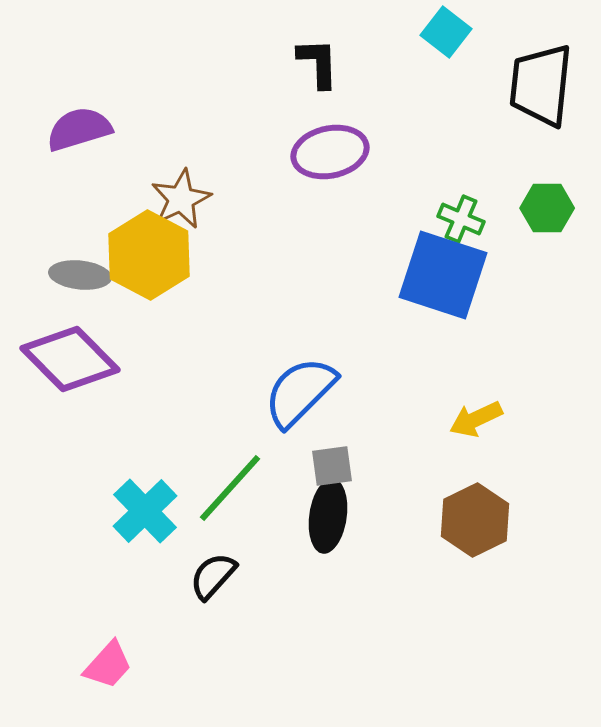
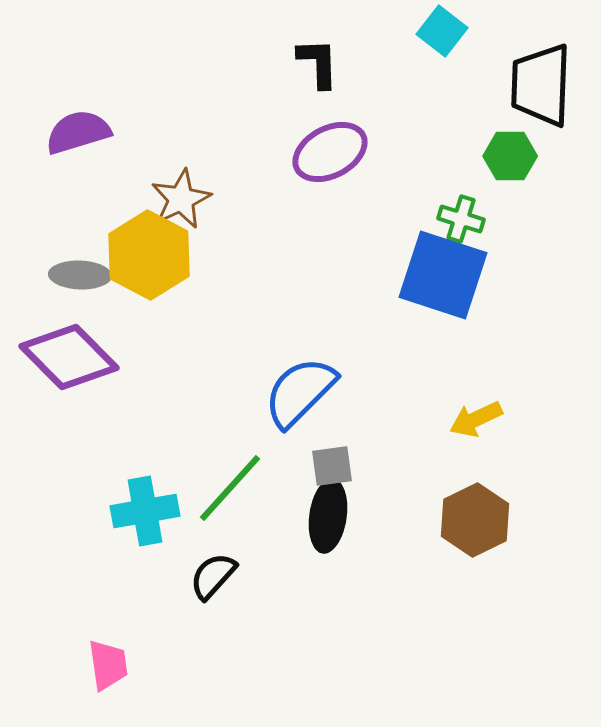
cyan square: moved 4 px left, 1 px up
black trapezoid: rotated 4 degrees counterclockwise
purple semicircle: moved 1 px left, 3 px down
purple ellipse: rotated 16 degrees counterclockwise
green hexagon: moved 37 px left, 52 px up
green cross: rotated 6 degrees counterclockwise
gray ellipse: rotated 4 degrees counterclockwise
purple diamond: moved 1 px left, 2 px up
cyan cross: rotated 34 degrees clockwise
pink trapezoid: rotated 50 degrees counterclockwise
